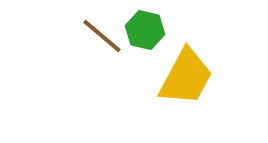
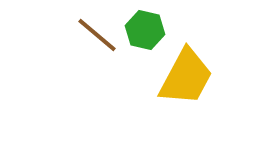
brown line: moved 5 px left, 1 px up
